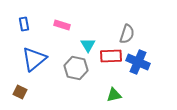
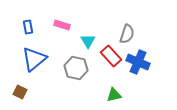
blue rectangle: moved 4 px right, 3 px down
cyan triangle: moved 4 px up
red rectangle: rotated 50 degrees clockwise
